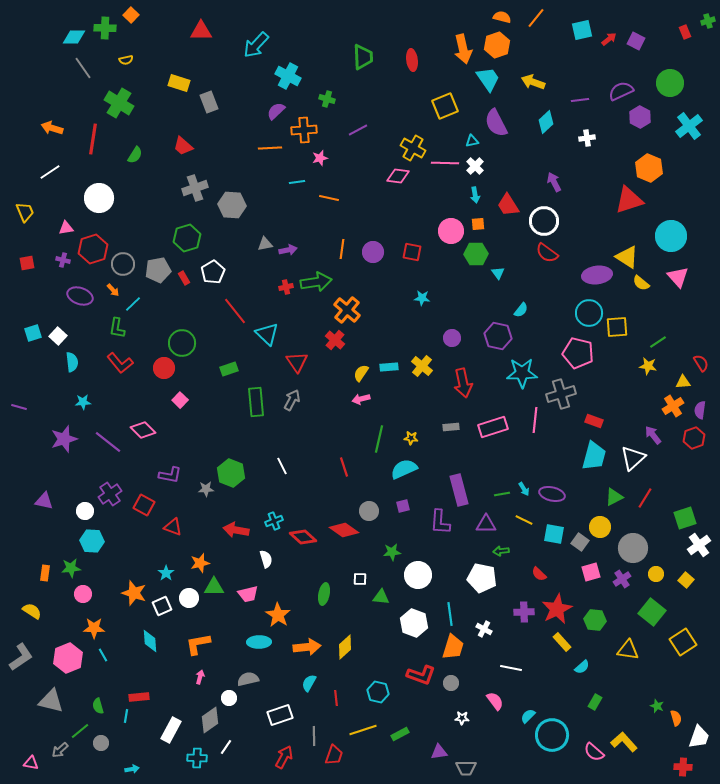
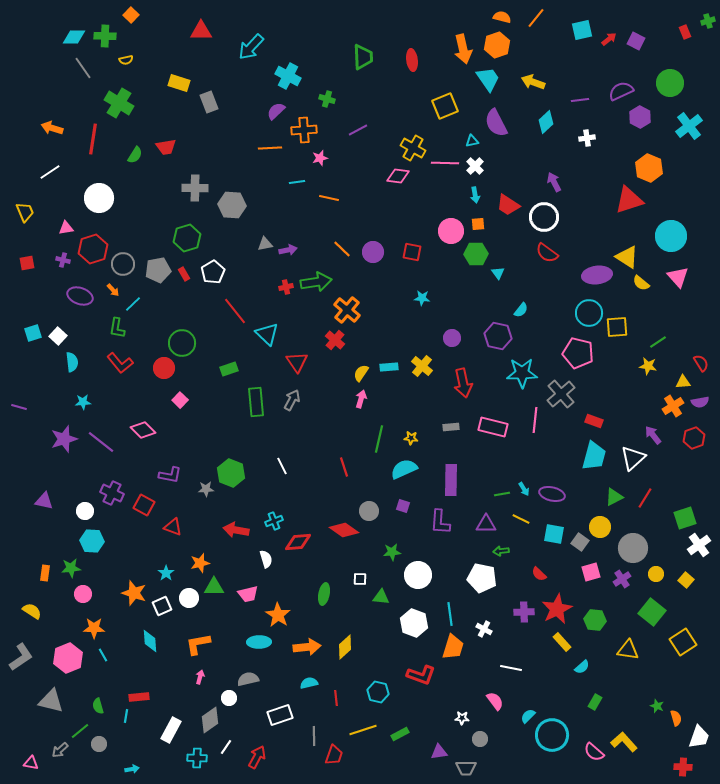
green cross at (105, 28): moved 8 px down
cyan arrow at (256, 45): moved 5 px left, 2 px down
red trapezoid at (183, 146): moved 17 px left, 1 px down; rotated 50 degrees counterclockwise
gray cross at (195, 188): rotated 20 degrees clockwise
red trapezoid at (508, 205): rotated 25 degrees counterclockwise
white circle at (544, 221): moved 4 px up
orange line at (342, 249): rotated 54 degrees counterclockwise
red rectangle at (184, 278): moved 4 px up
gray cross at (561, 394): rotated 24 degrees counterclockwise
pink arrow at (361, 399): rotated 120 degrees clockwise
purple semicircle at (700, 410): moved 8 px up; rotated 108 degrees counterclockwise
pink rectangle at (493, 427): rotated 32 degrees clockwise
purple line at (108, 442): moved 7 px left
purple rectangle at (459, 490): moved 8 px left, 10 px up; rotated 16 degrees clockwise
purple cross at (110, 494): moved 2 px right, 1 px up; rotated 30 degrees counterclockwise
purple square at (403, 506): rotated 32 degrees clockwise
yellow line at (524, 520): moved 3 px left, 1 px up
red diamond at (303, 537): moved 5 px left, 5 px down; rotated 48 degrees counterclockwise
cyan semicircle at (309, 683): rotated 48 degrees clockwise
gray circle at (451, 683): moved 29 px right, 56 px down
gray circle at (101, 743): moved 2 px left, 1 px down
red arrow at (284, 757): moved 27 px left
